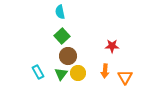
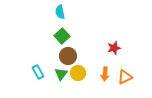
red star: moved 2 px right, 2 px down; rotated 16 degrees counterclockwise
orange arrow: moved 3 px down
orange triangle: rotated 35 degrees clockwise
